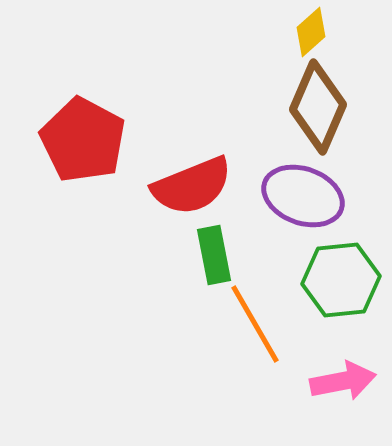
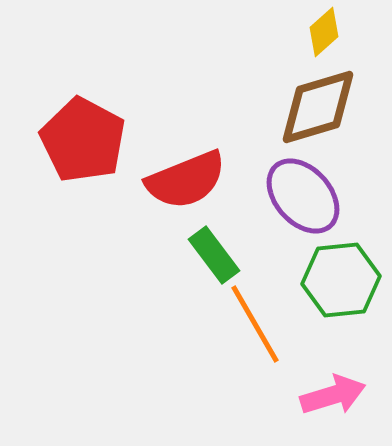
yellow diamond: moved 13 px right
brown diamond: rotated 50 degrees clockwise
red semicircle: moved 6 px left, 6 px up
purple ellipse: rotated 28 degrees clockwise
green rectangle: rotated 26 degrees counterclockwise
pink arrow: moved 10 px left, 14 px down; rotated 6 degrees counterclockwise
